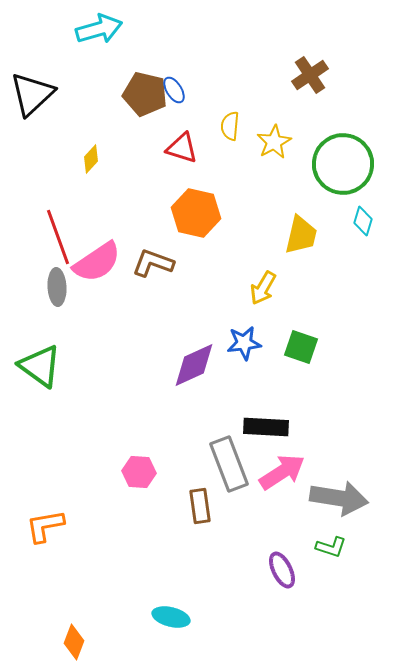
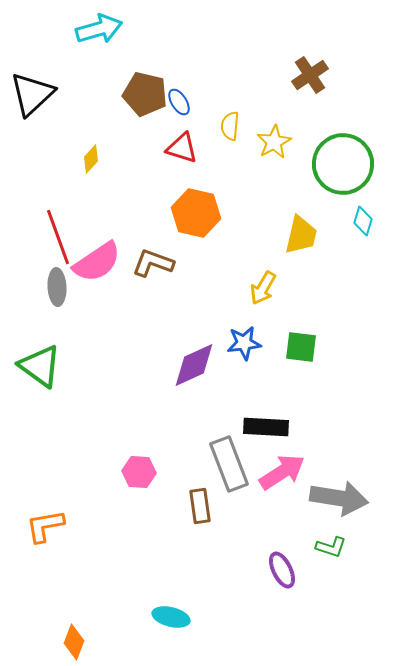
blue ellipse: moved 5 px right, 12 px down
green square: rotated 12 degrees counterclockwise
